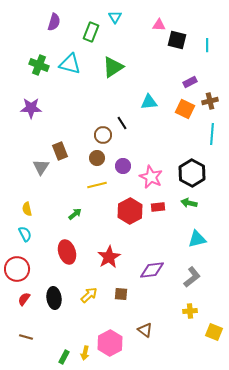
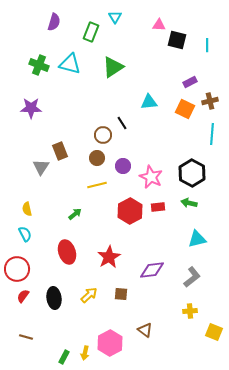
red semicircle at (24, 299): moved 1 px left, 3 px up
